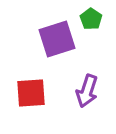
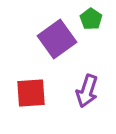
purple square: rotated 18 degrees counterclockwise
